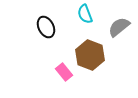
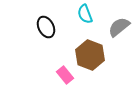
pink rectangle: moved 1 px right, 3 px down
